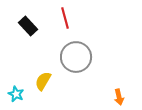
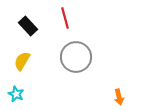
yellow semicircle: moved 21 px left, 20 px up
